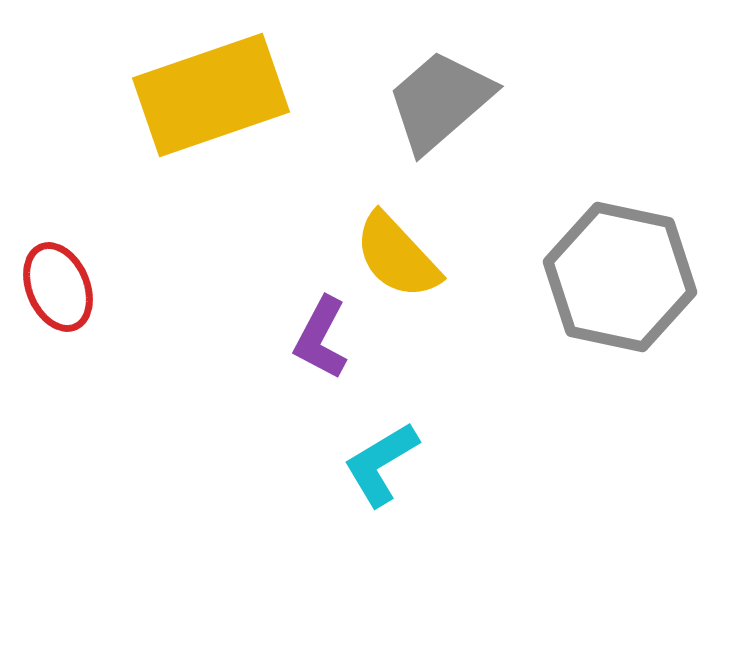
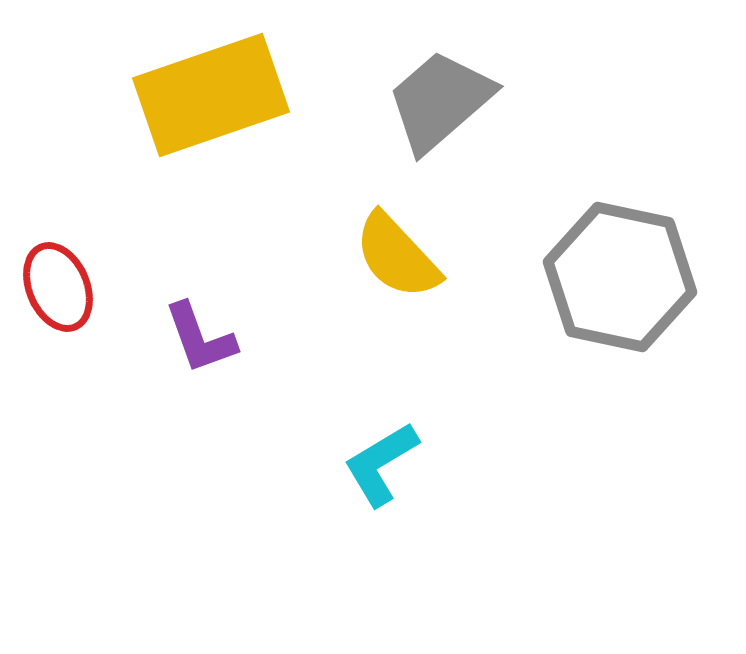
purple L-shape: moved 121 px left; rotated 48 degrees counterclockwise
